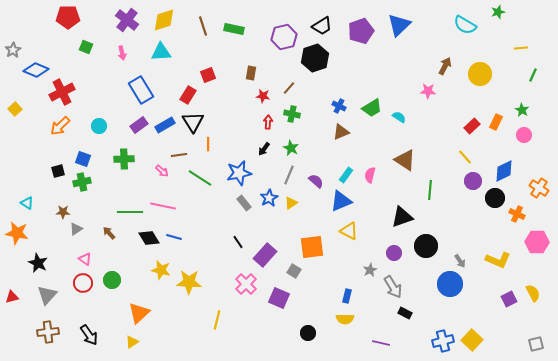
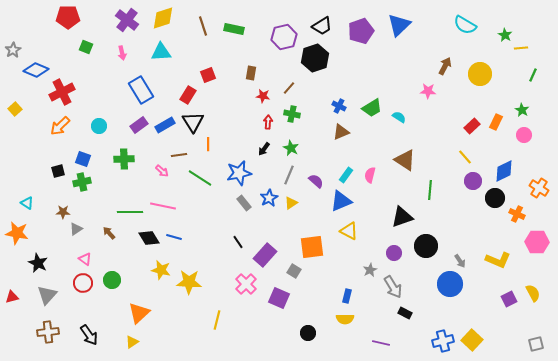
green star at (498, 12): moved 7 px right, 23 px down; rotated 24 degrees counterclockwise
yellow diamond at (164, 20): moved 1 px left, 2 px up
